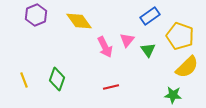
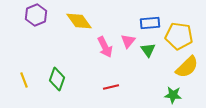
blue rectangle: moved 7 px down; rotated 30 degrees clockwise
yellow pentagon: moved 1 px left; rotated 12 degrees counterclockwise
pink triangle: moved 1 px right, 1 px down
